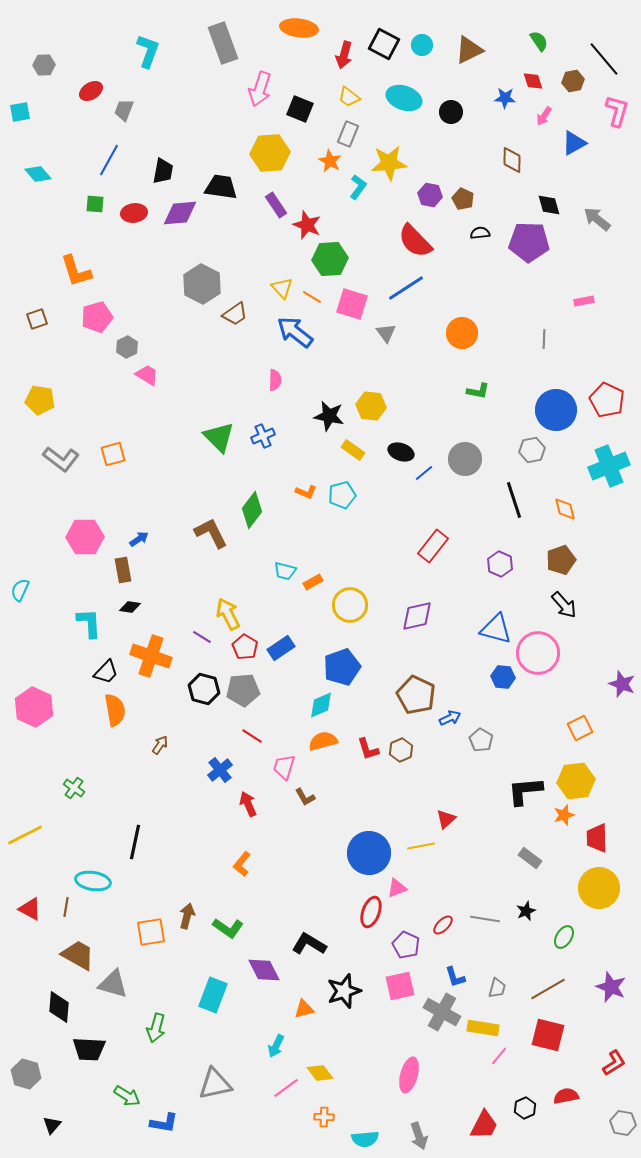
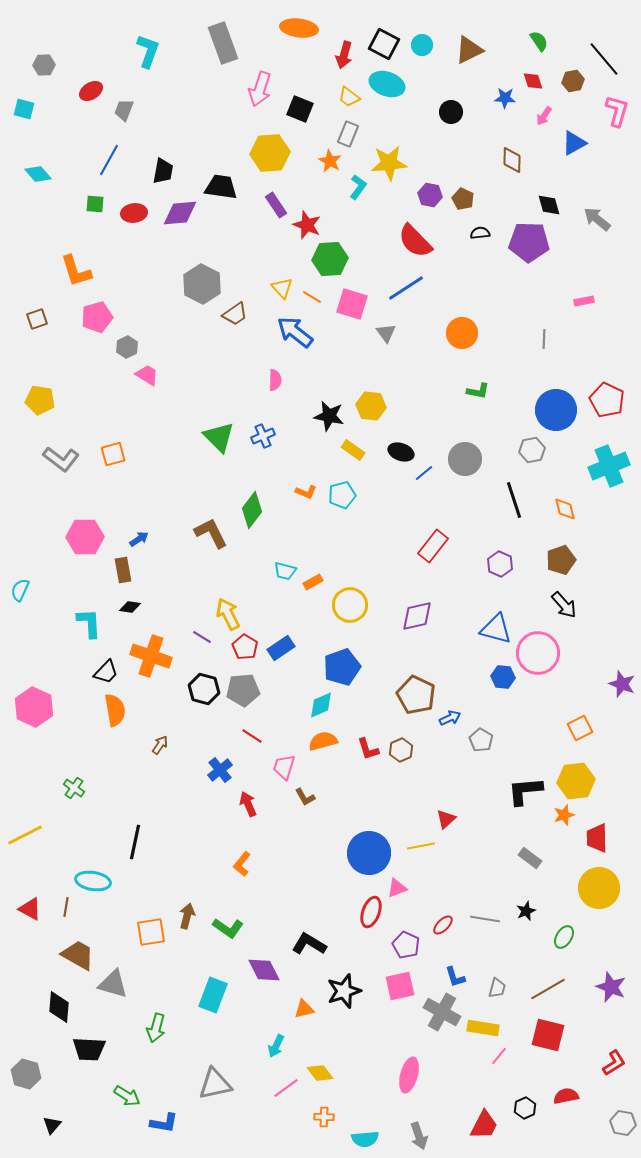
cyan ellipse at (404, 98): moved 17 px left, 14 px up
cyan square at (20, 112): moved 4 px right, 3 px up; rotated 25 degrees clockwise
